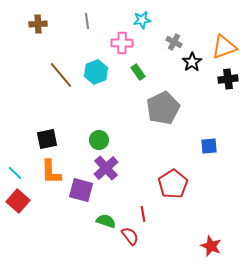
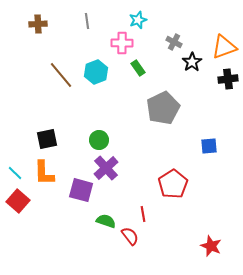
cyan star: moved 4 px left; rotated 12 degrees counterclockwise
green rectangle: moved 4 px up
orange L-shape: moved 7 px left, 1 px down
